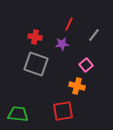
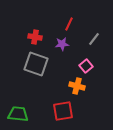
gray line: moved 4 px down
pink square: moved 1 px down
